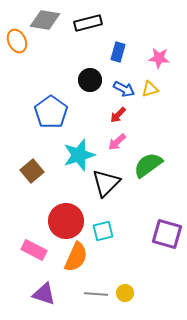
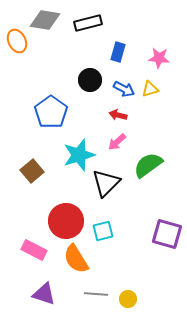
red arrow: rotated 60 degrees clockwise
orange semicircle: moved 2 px down; rotated 124 degrees clockwise
yellow circle: moved 3 px right, 6 px down
